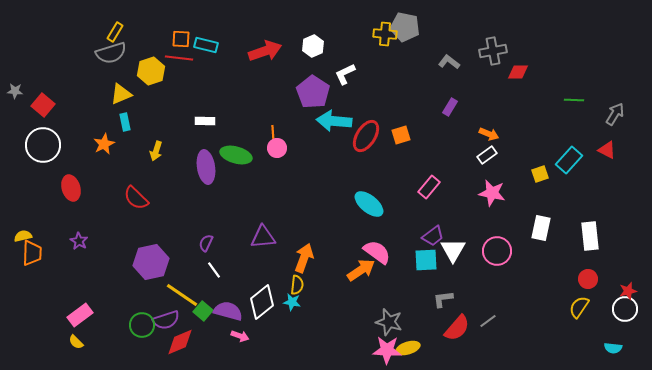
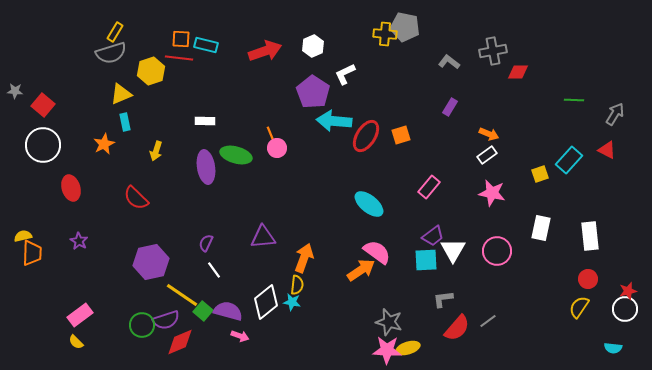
orange line at (273, 134): moved 2 px left, 1 px down; rotated 18 degrees counterclockwise
white diamond at (262, 302): moved 4 px right
